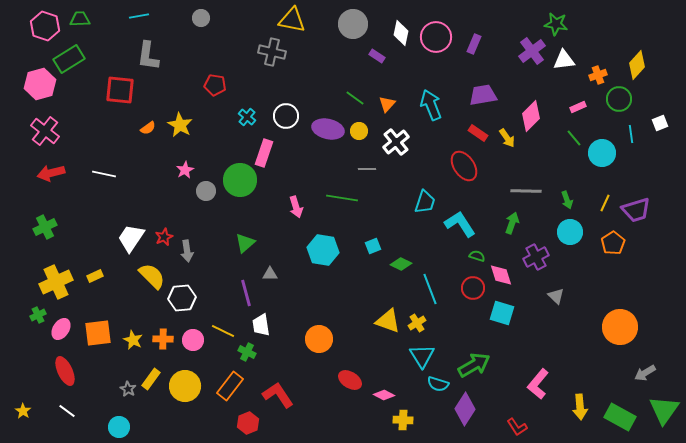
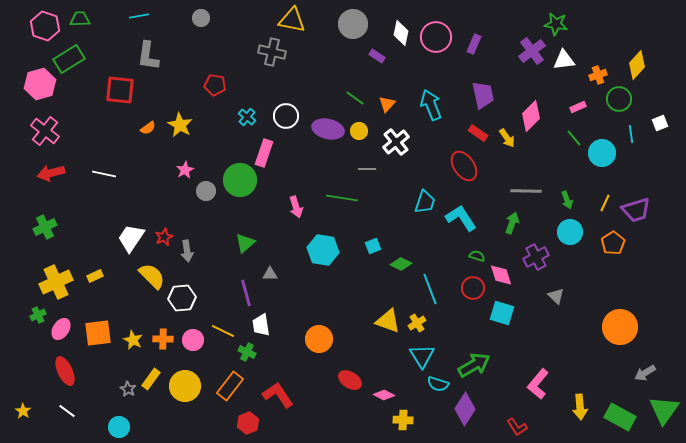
purple trapezoid at (483, 95): rotated 88 degrees clockwise
cyan L-shape at (460, 224): moved 1 px right, 6 px up
